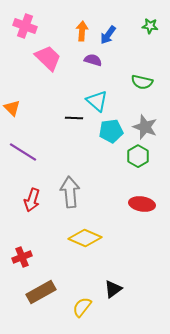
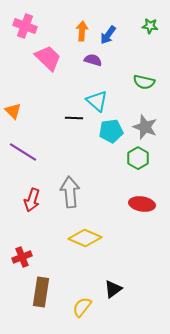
green semicircle: moved 2 px right
orange triangle: moved 1 px right, 3 px down
green hexagon: moved 2 px down
brown rectangle: rotated 52 degrees counterclockwise
